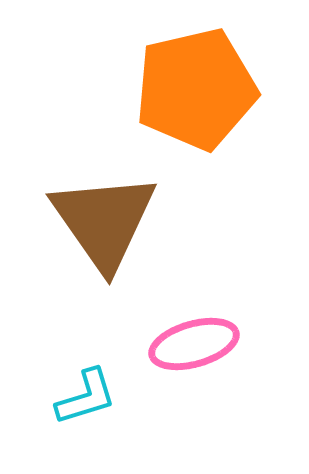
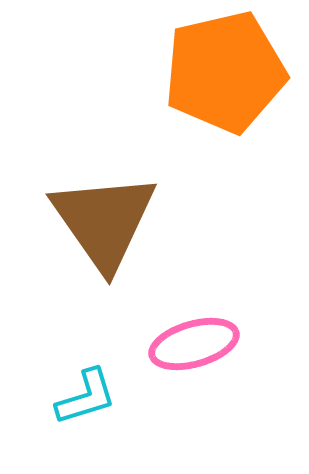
orange pentagon: moved 29 px right, 17 px up
